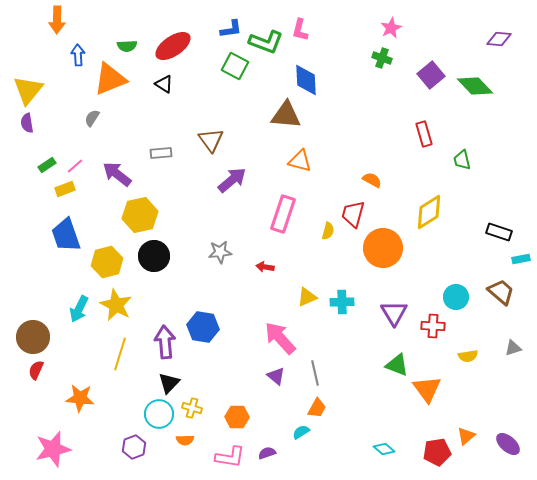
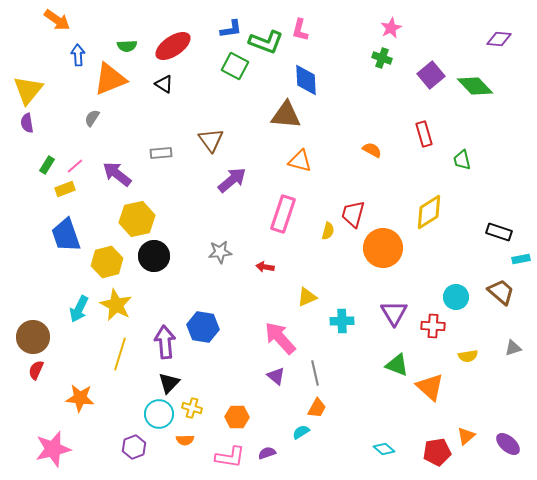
orange arrow at (57, 20): rotated 56 degrees counterclockwise
green rectangle at (47, 165): rotated 24 degrees counterclockwise
orange semicircle at (372, 180): moved 30 px up
yellow hexagon at (140, 215): moved 3 px left, 4 px down
cyan cross at (342, 302): moved 19 px down
orange triangle at (427, 389): moved 3 px right, 2 px up; rotated 12 degrees counterclockwise
